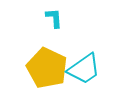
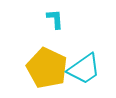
cyan L-shape: moved 1 px right, 1 px down
